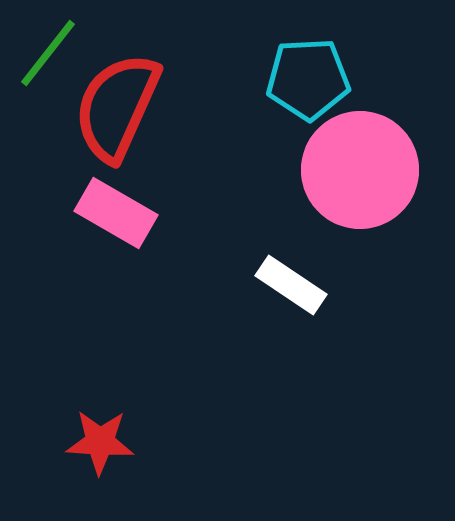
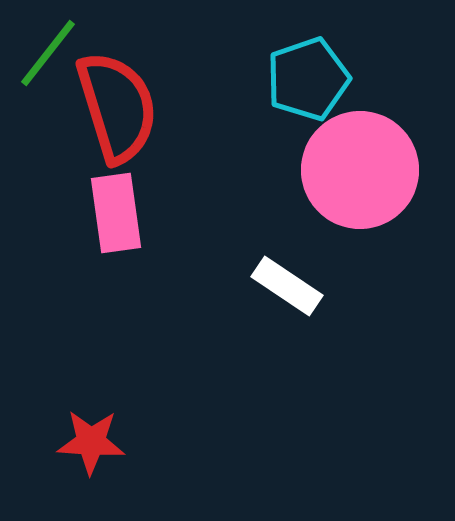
cyan pentagon: rotated 16 degrees counterclockwise
red semicircle: rotated 139 degrees clockwise
pink rectangle: rotated 52 degrees clockwise
white rectangle: moved 4 px left, 1 px down
red star: moved 9 px left
